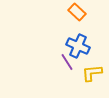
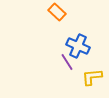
orange rectangle: moved 20 px left
yellow L-shape: moved 4 px down
